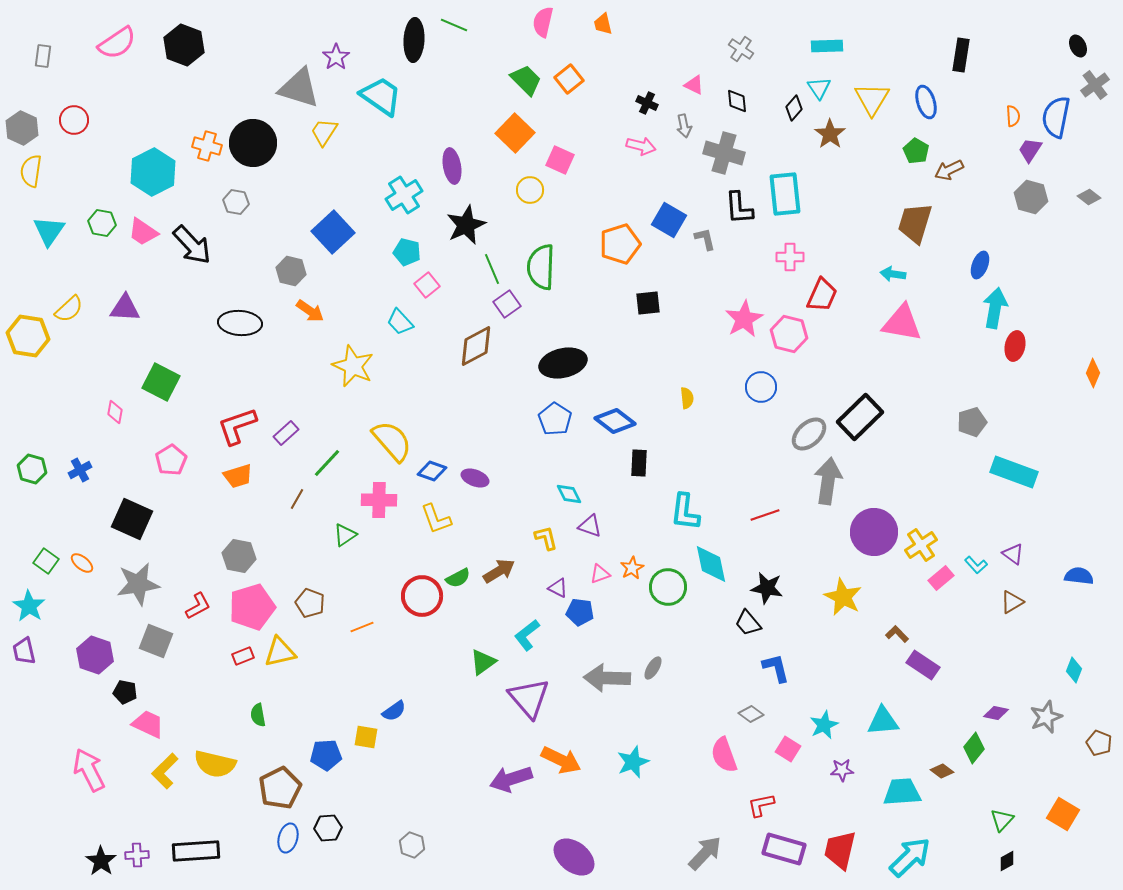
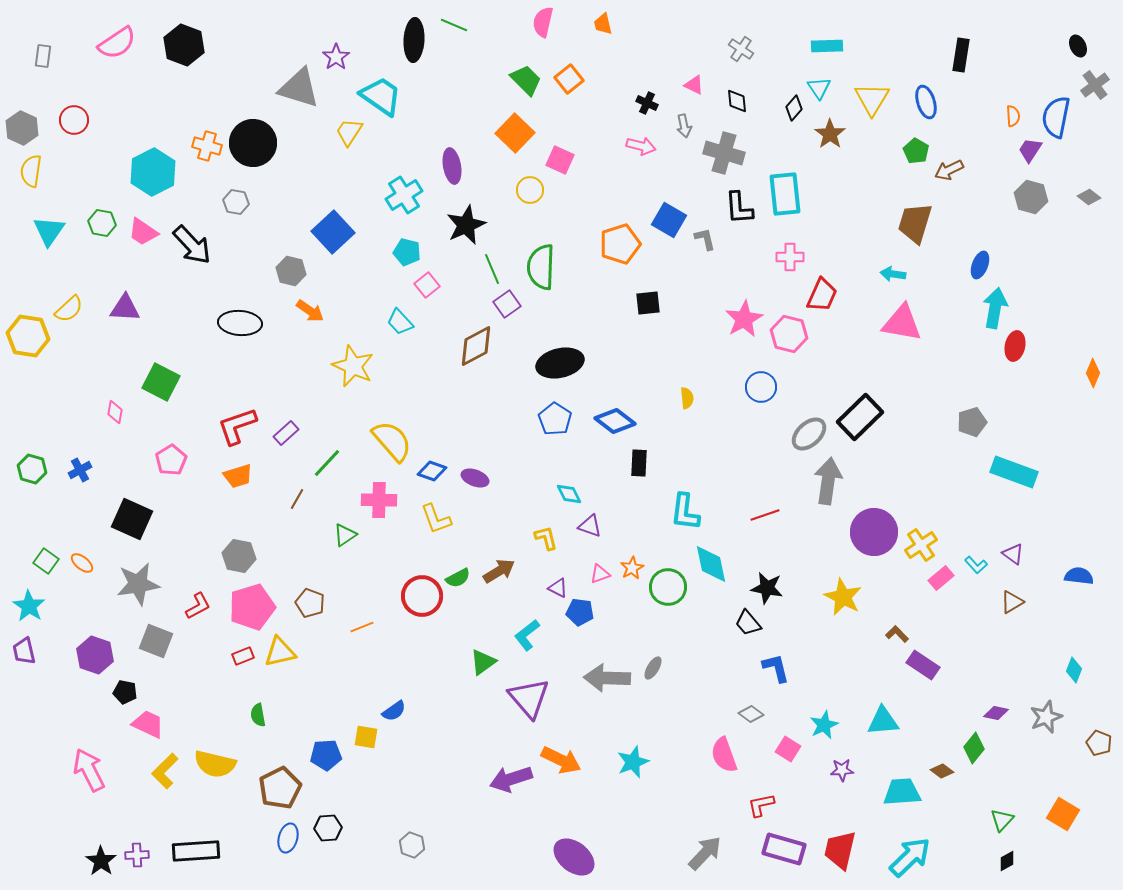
yellow trapezoid at (324, 132): moved 25 px right
black ellipse at (563, 363): moved 3 px left
